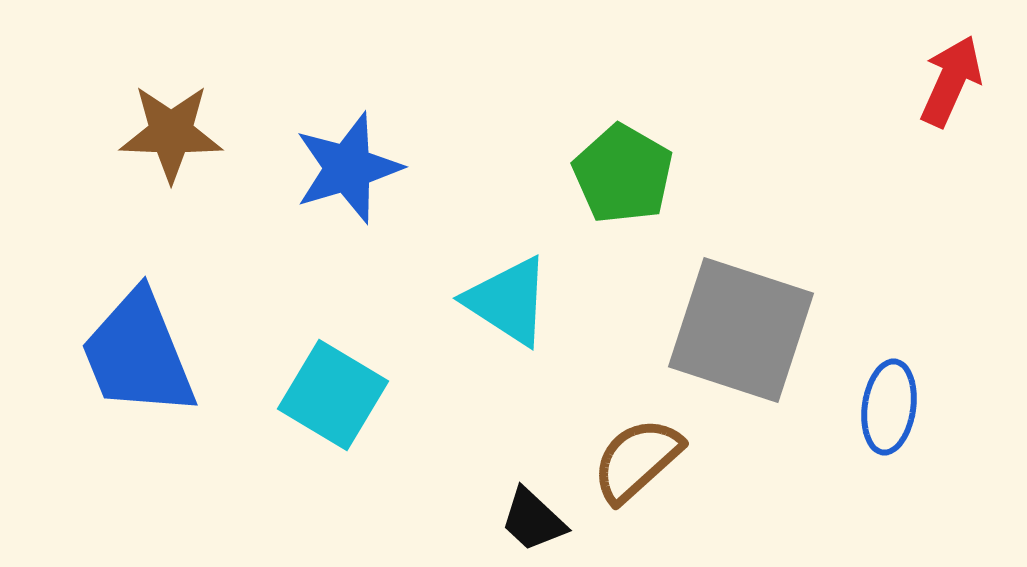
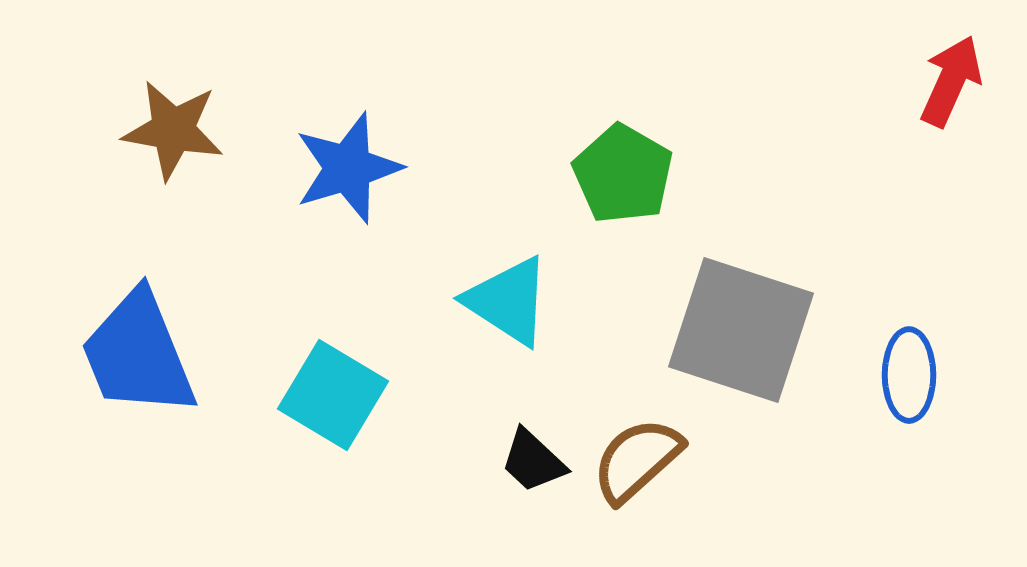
brown star: moved 2 px right, 3 px up; rotated 8 degrees clockwise
blue ellipse: moved 20 px right, 32 px up; rotated 8 degrees counterclockwise
black trapezoid: moved 59 px up
